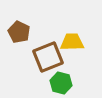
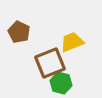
yellow trapezoid: rotated 20 degrees counterclockwise
brown square: moved 2 px right, 6 px down
